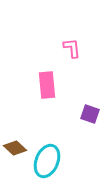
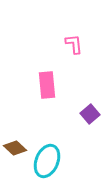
pink L-shape: moved 2 px right, 4 px up
purple square: rotated 30 degrees clockwise
